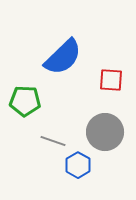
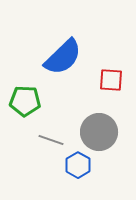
gray circle: moved 6 px left
gray line: moved 2 px left, 1 px up
